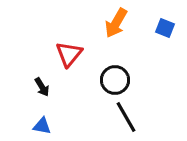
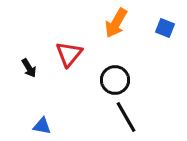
black arrow: moved 13 px left, 19 px up
